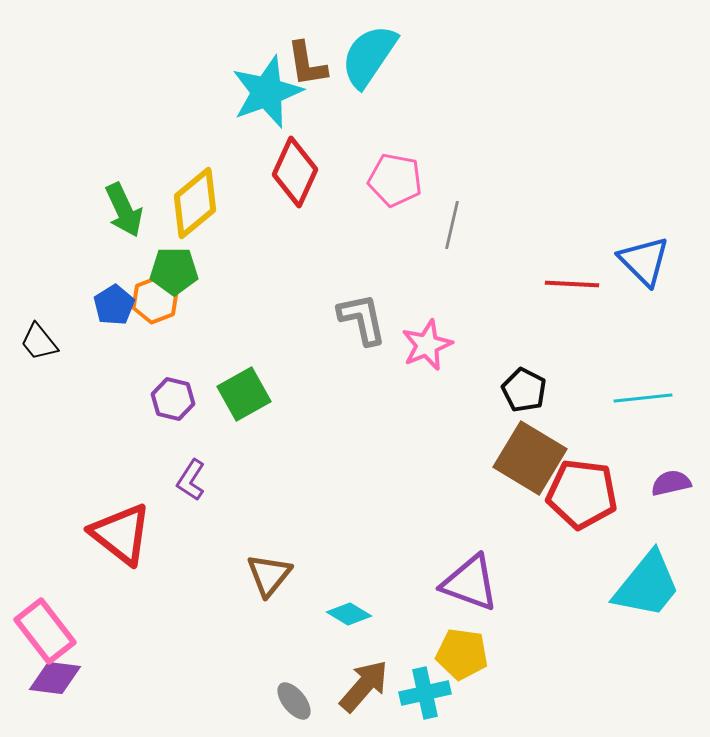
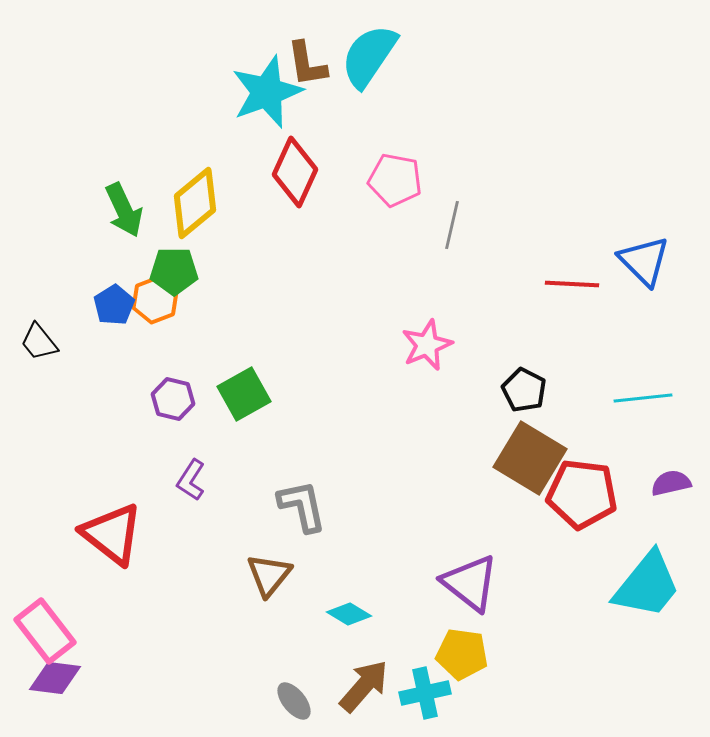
gray L-shape: moved 60 px left, 187 px down
red triangle: moved 9 px left
purple triangle: rotated 18 degrees clockwise
